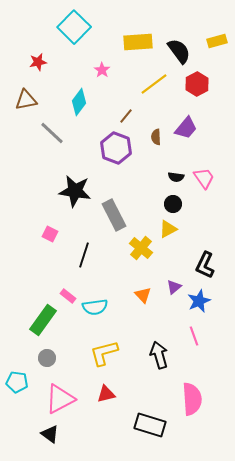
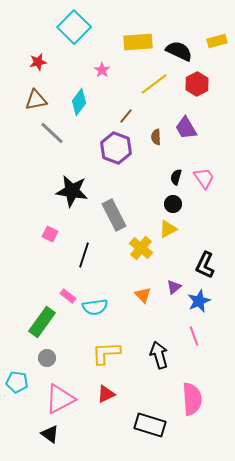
black semicircle at (179, 51): rotated 28 degrees counterclockwise
brown triangle at (26, 100): moved 10 px right
purple trapezoid at (186, 128): rotated 110 degrees clockwise
black semicircle at (176, 177): rotated 98 degrees clockwise
black star at (75, 191): moved 3 px left
green rectangle at (43, 320): moved 1 px left, 2 px down
yellow L-shape at (104, 353): moved 2 px right; rotated 12 degrees clockwise
red triangle at (106, 394): rotated 12 degrees counterclockwise
